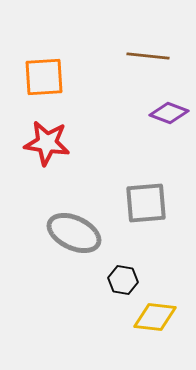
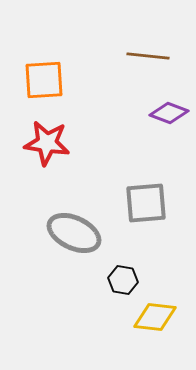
orange square: moved 3 px down
